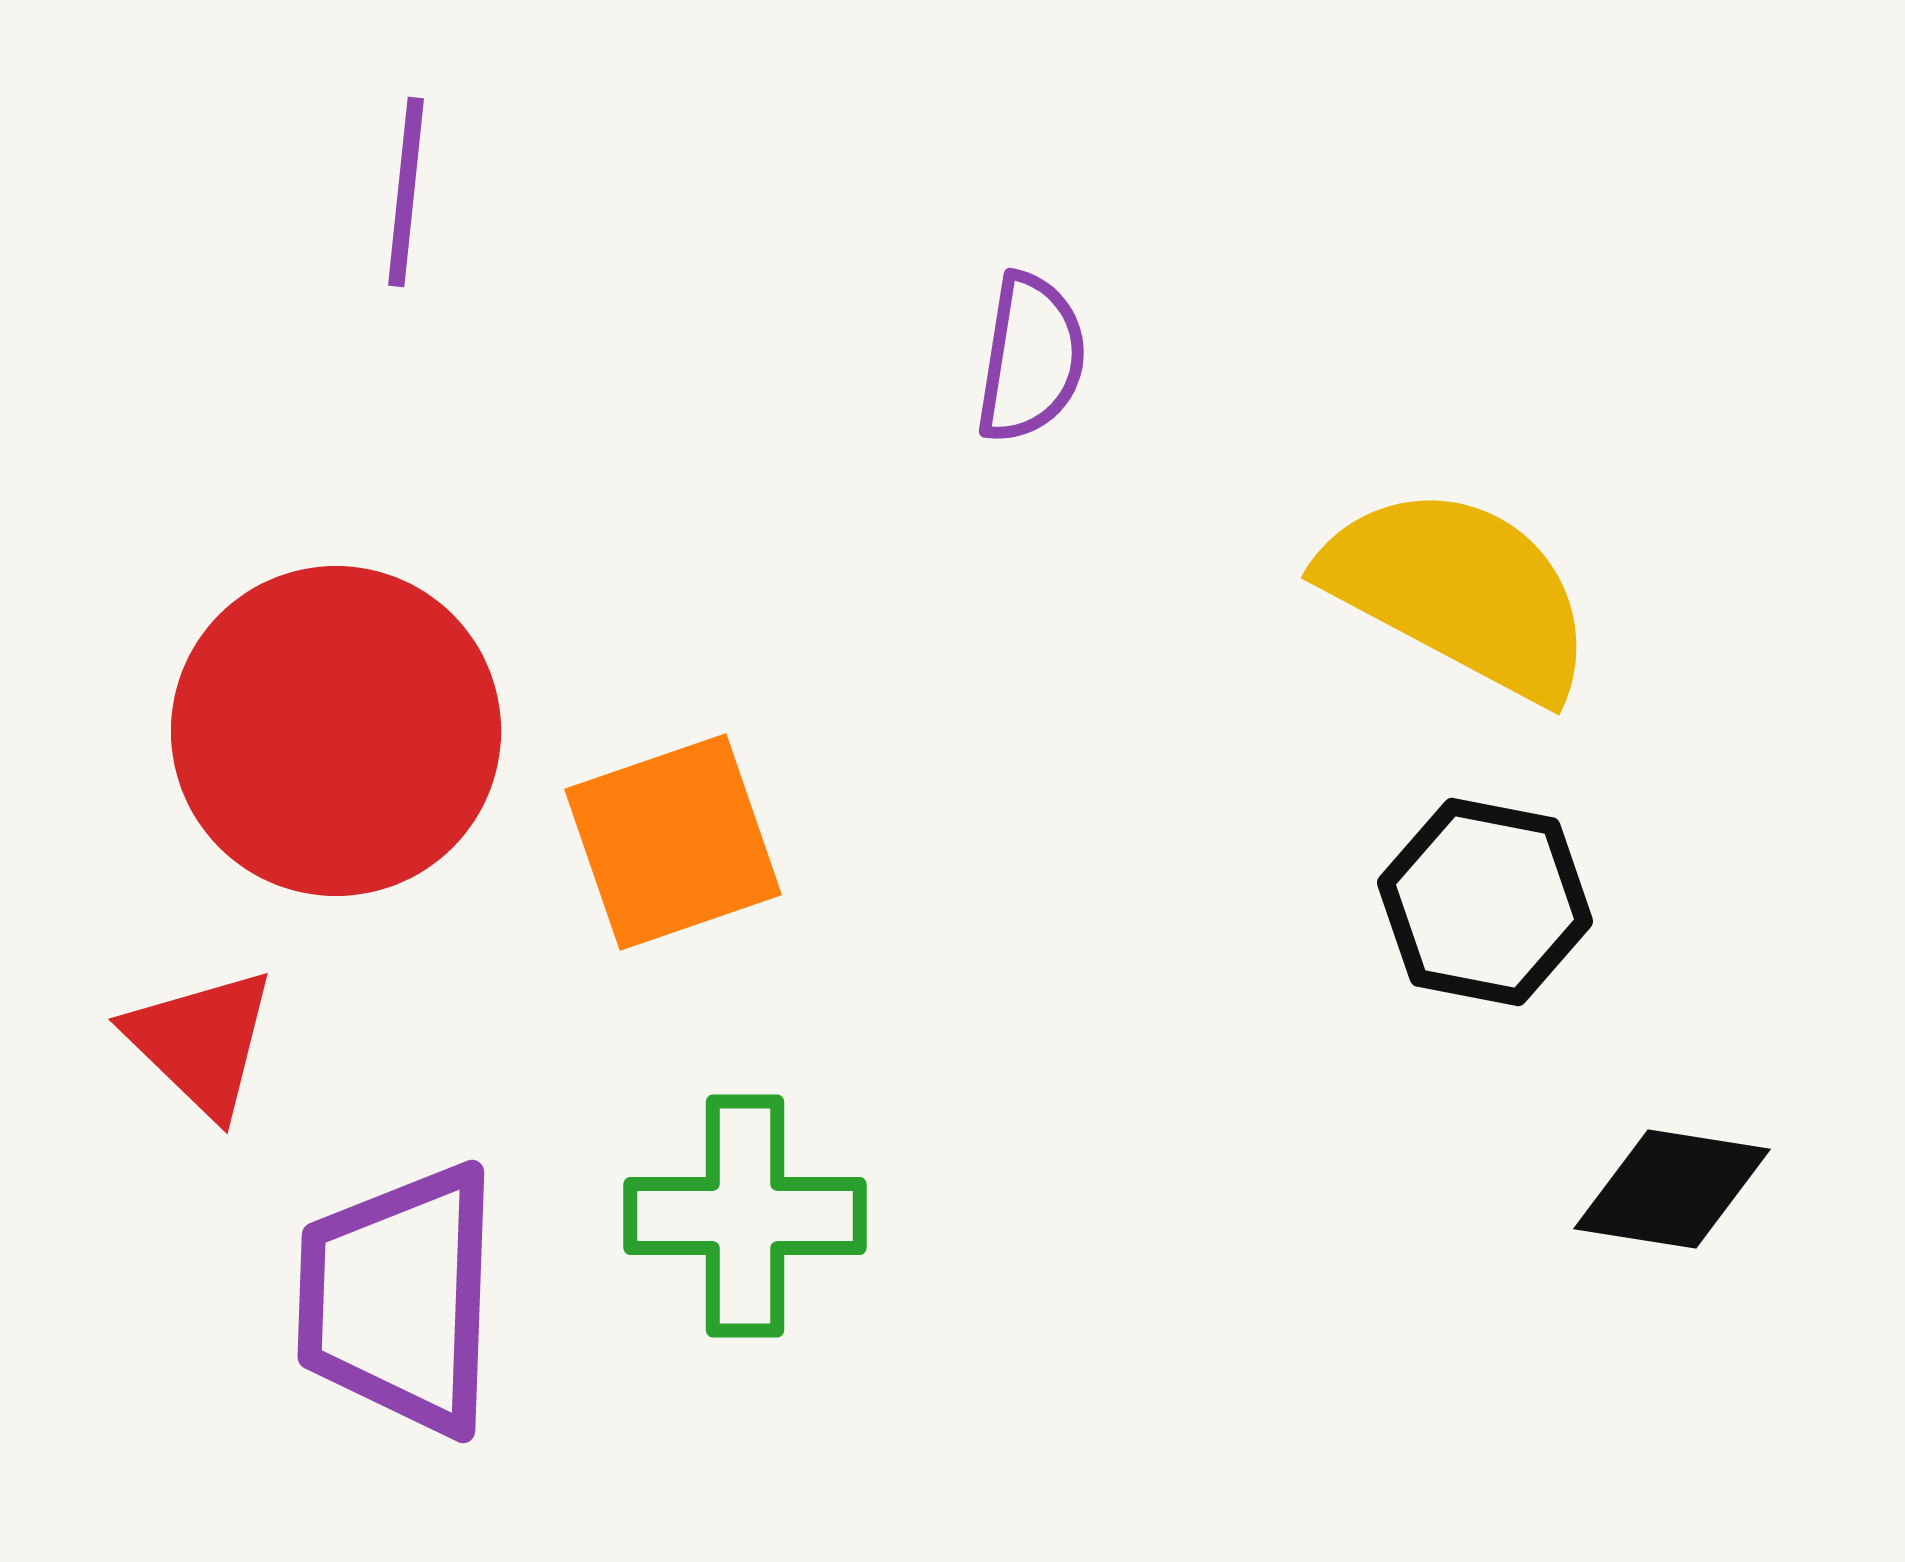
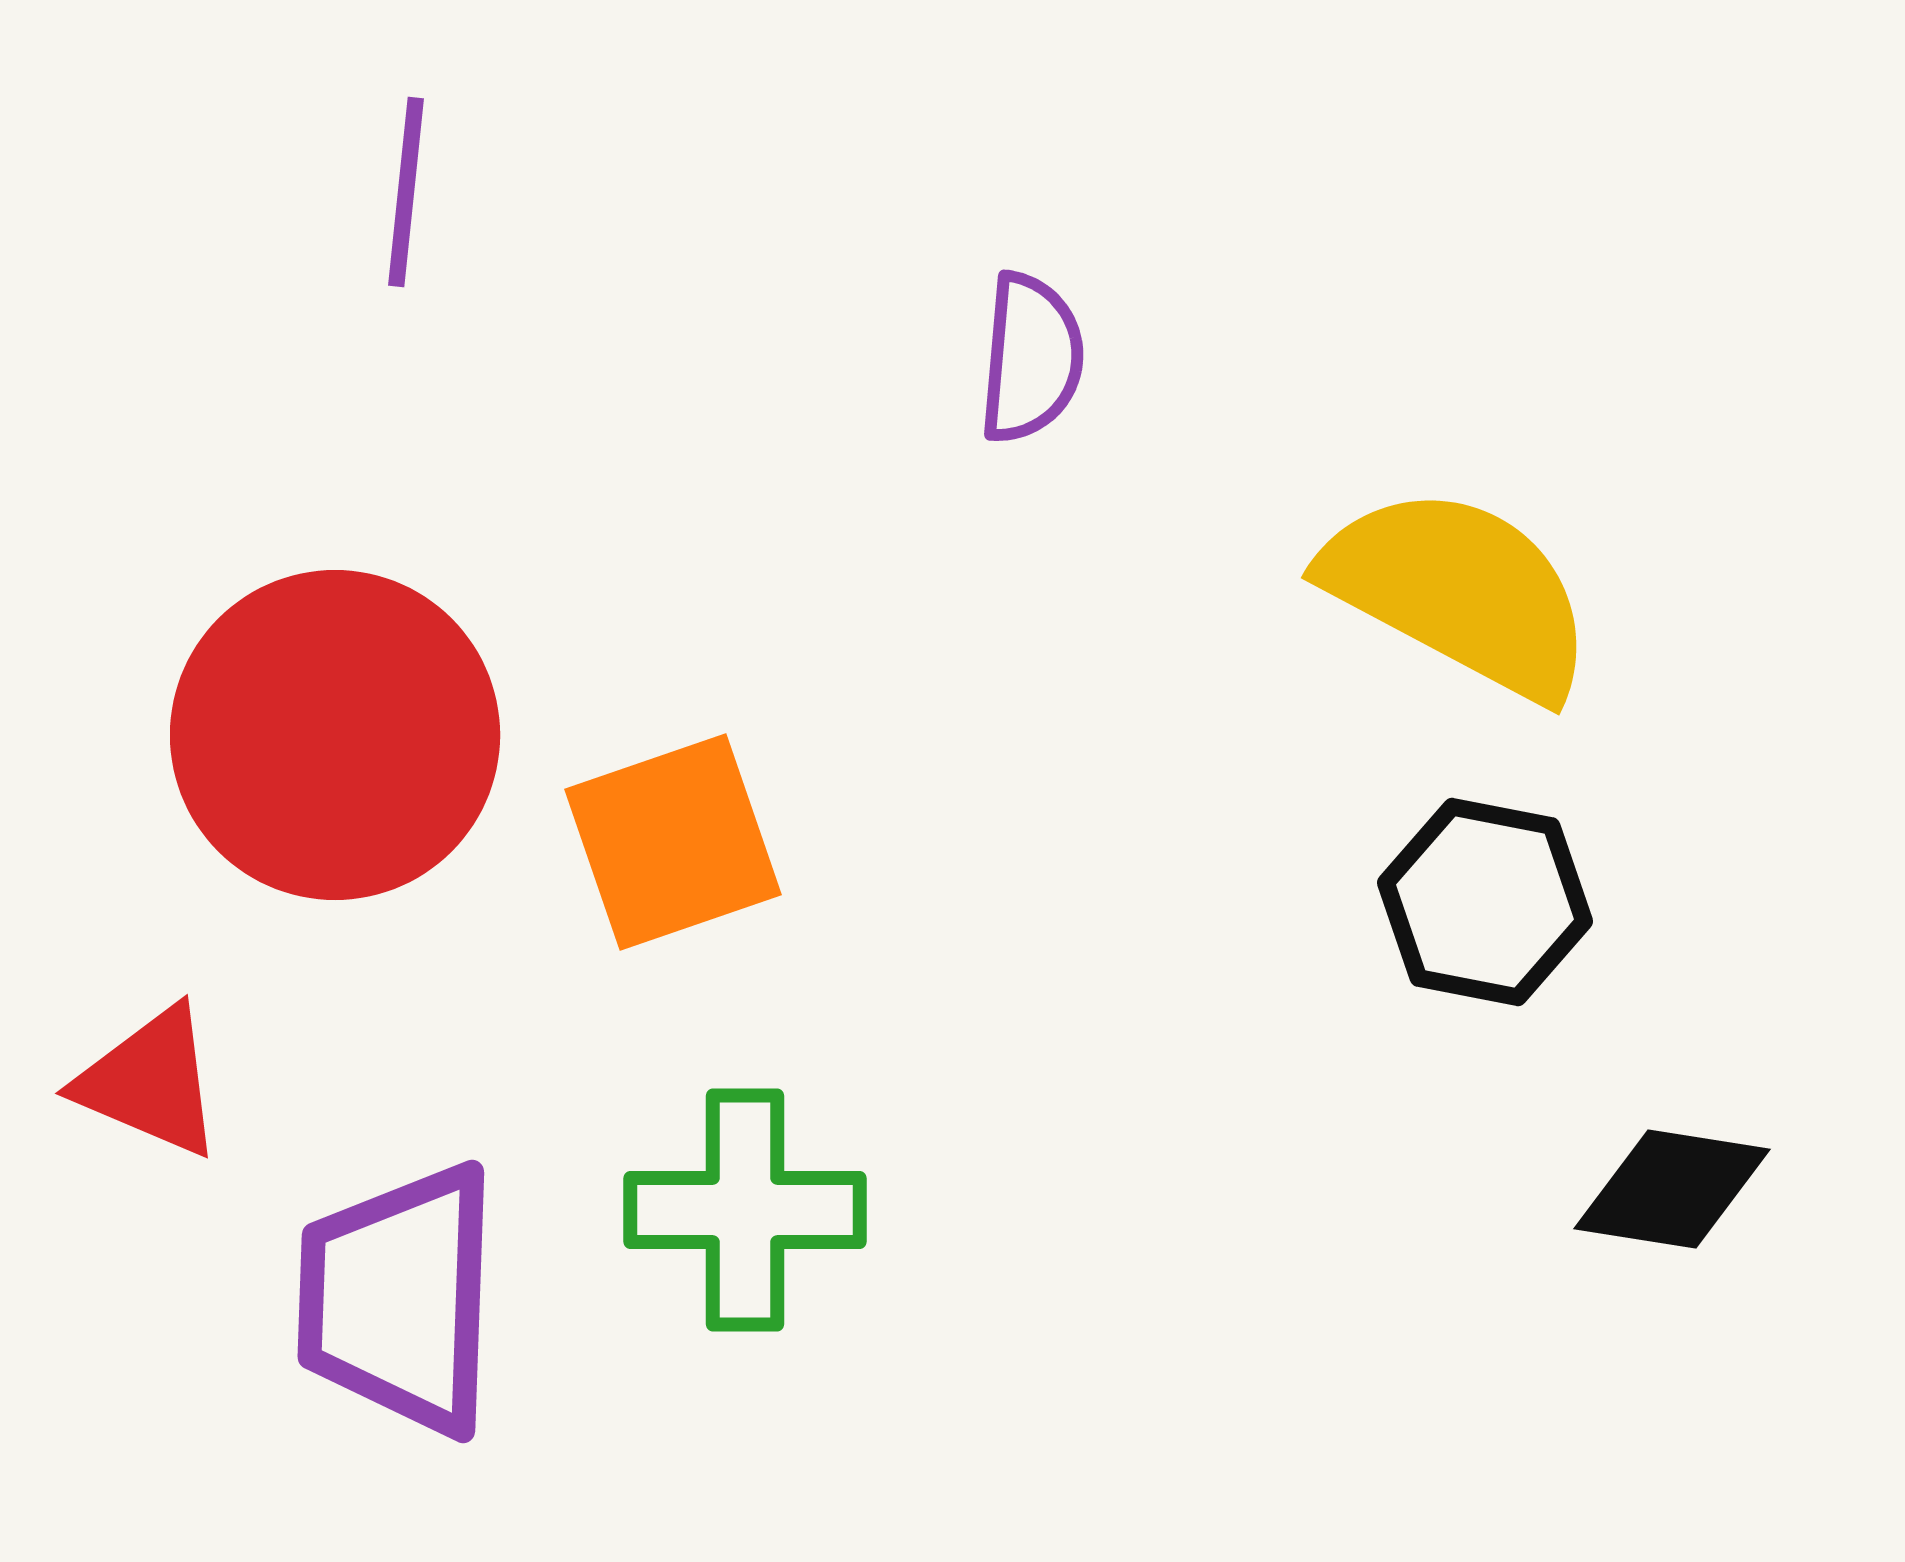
purple semicircle: rotated 4 degrees counterclockwise
red circle: moved 1 px left, 4 px down
red triangle: moved 51 px left, 40 px down; rotated 21 degrees counterclockwise
green cross: moved 6 px up
